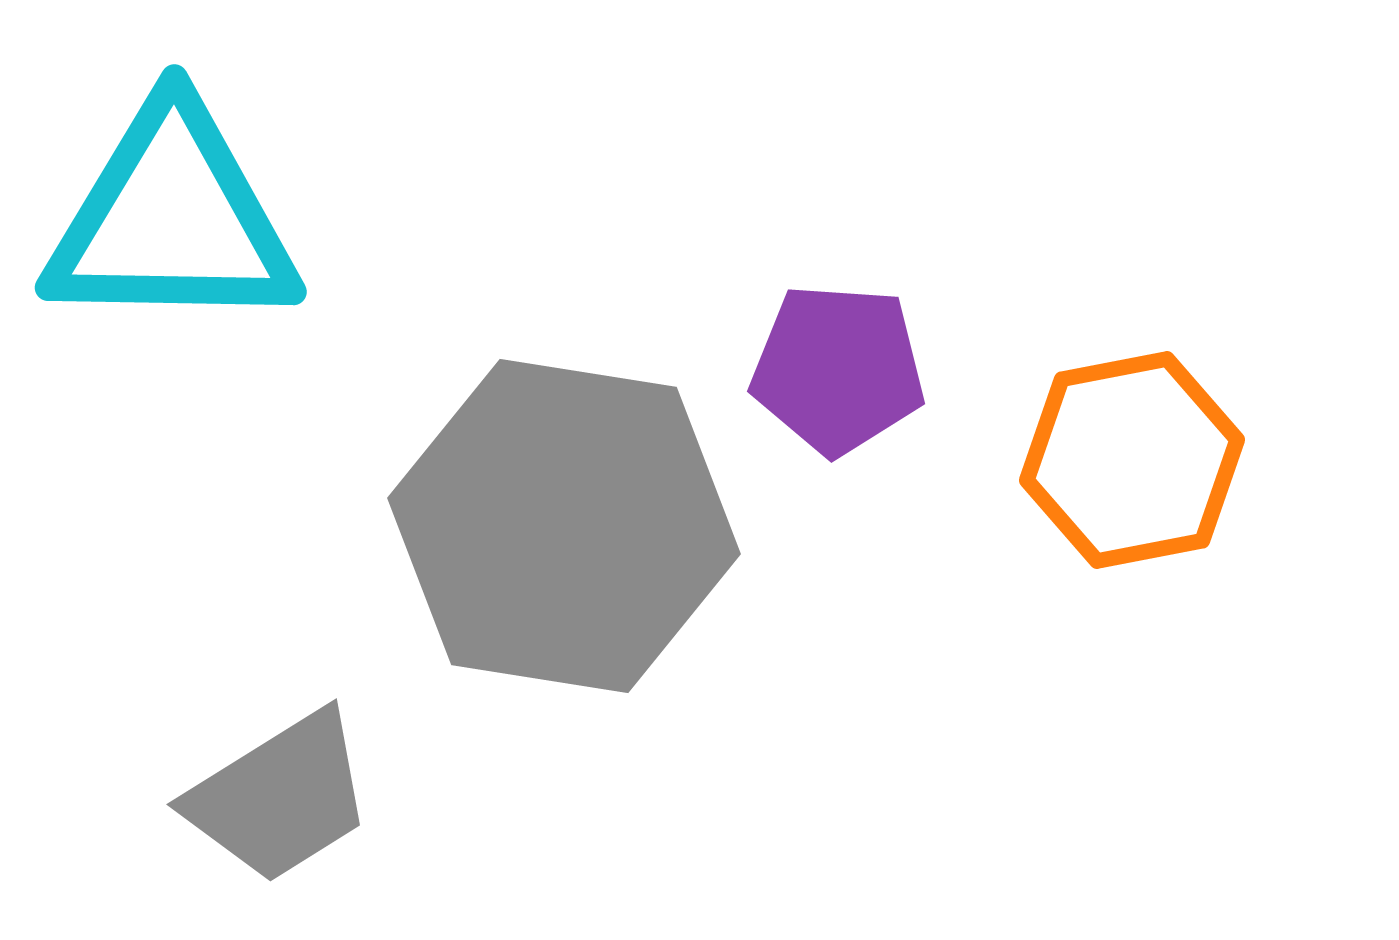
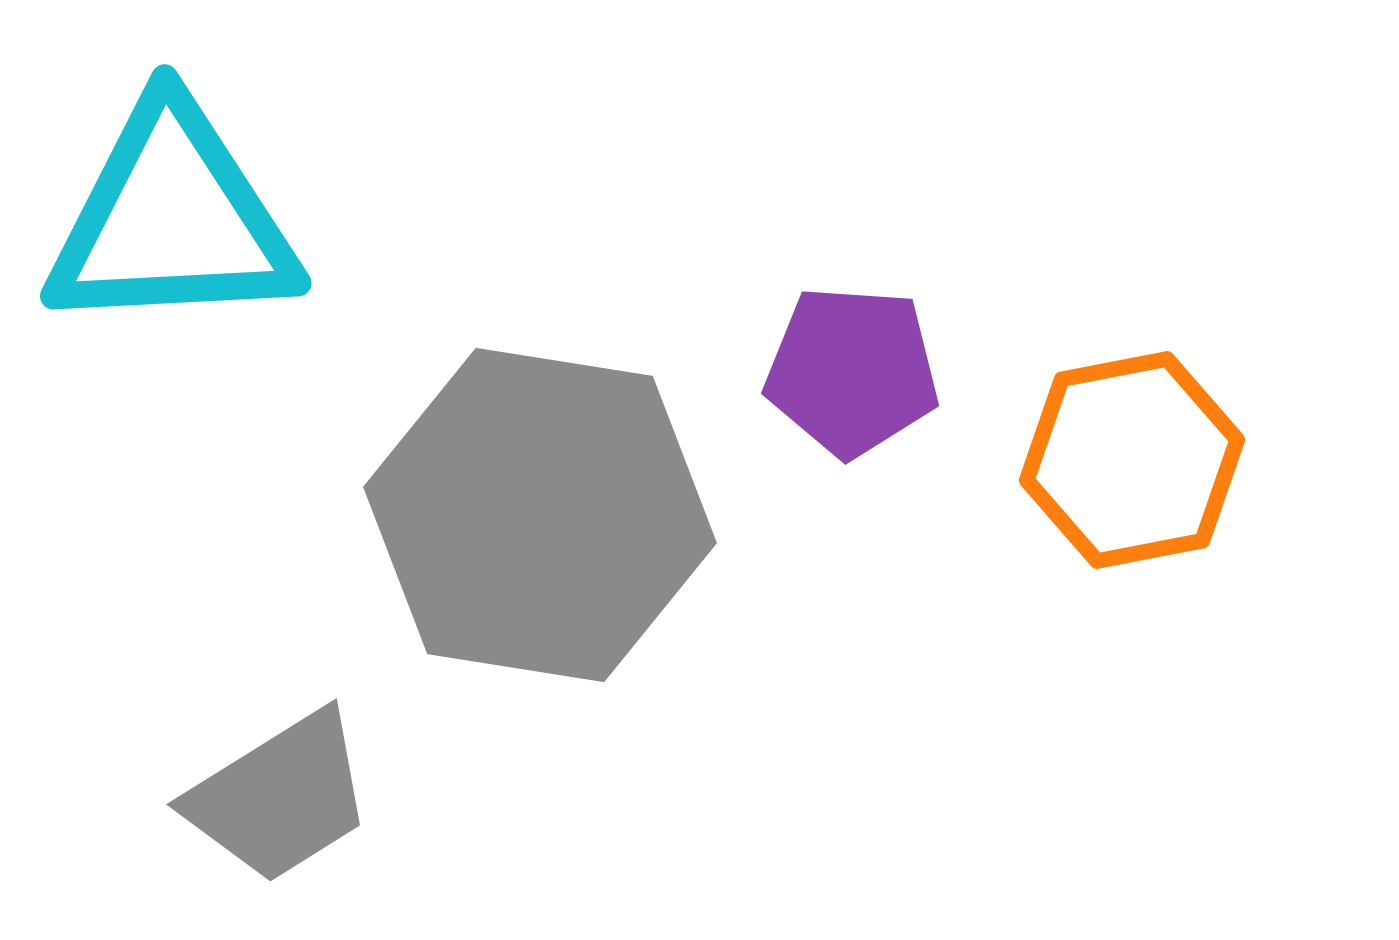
cyan triangle: rotated 4 degrees counterclockwise
purple pentagon: moved 14 px right, 2 px down
gray hexagon: moved 24 px left, 11 px up
